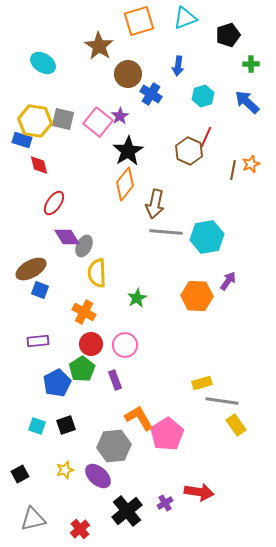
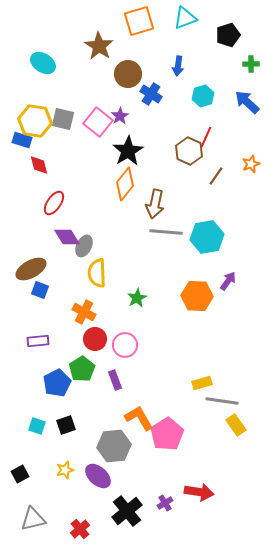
brown line at (233, 170): moved 17 px left, 6 px down; rotated 24 degrees clockwise
red circle at (91, 344): moved 4 px right, 5 px up
